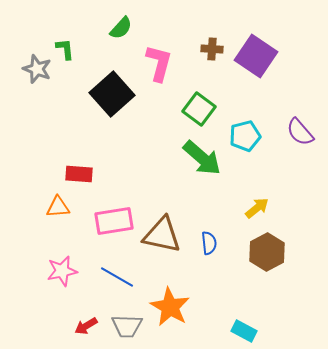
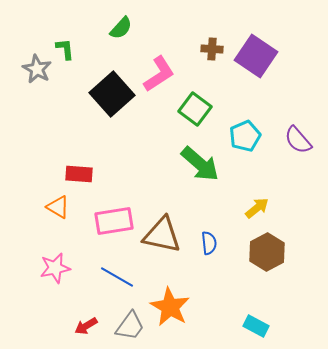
pink L-shape: moved 11 px down; rotated 42 degrees clockwise
gray star: rotated 8 degrees clockwise
green square: moved 4 px left
purple semicircle: moved 2 px left, 8 px down
cyan pentagon: rotated 8 degrees counterclockwise
green arrow: moved 2 px left, 6 px down
orange triangle: rotated 35 degrees clockwise
pink star: moved 7 px left, 3 px up
gray trapezoid: moved 3 px right; rotated 56 degrees counterclockwise
cyan rectangle: moved 12 px right, 5 px up
